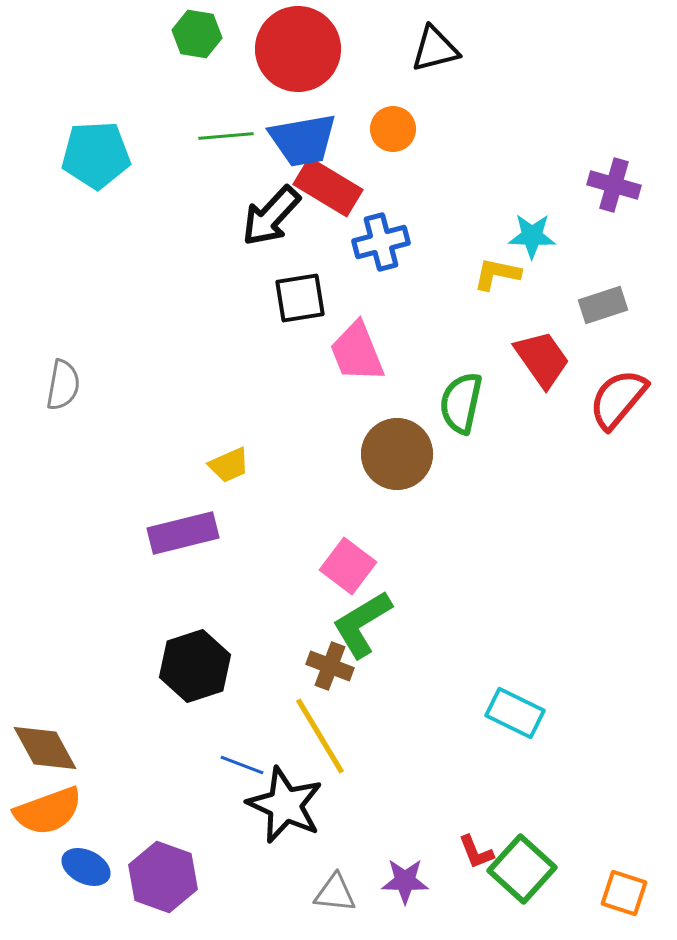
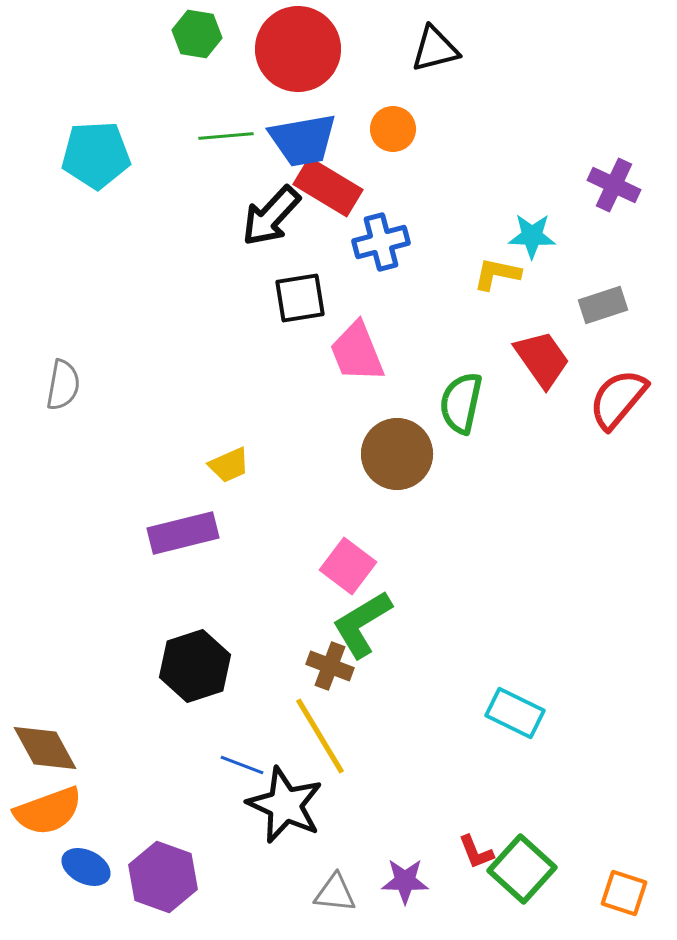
purple cross: rotated 9 degrees clockwise
